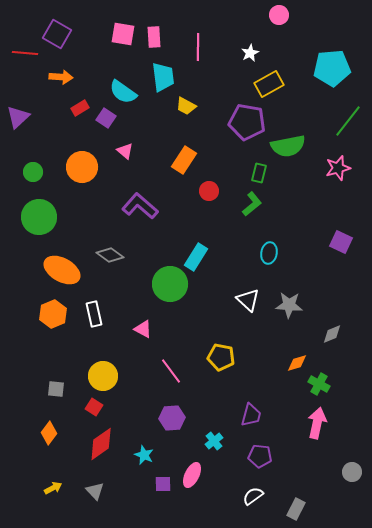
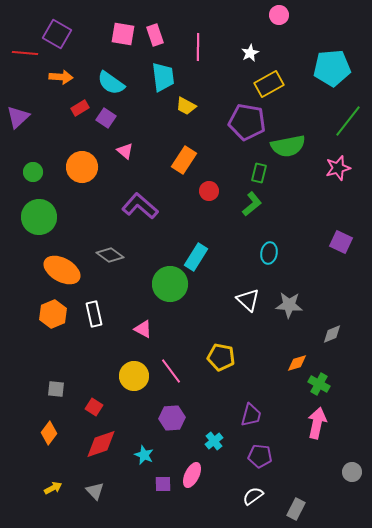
pink rectangle at (154, 37): moved 1 px right, 2 px up; rotated 15 degrees counterclockwise
cyan semicircle at (123, 92): moved 12 px left, 9 px up
yellow circle at (103, 376): moved 31 px right
red diamond at (101, 444): rotated 16 degrees clockwise
